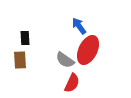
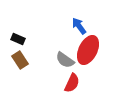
black rectangle: moved 7 px left, 1 px down; rotated 64 degrees counterclockwise
brown rectangle: rotated 30 degrees counterclockwise
